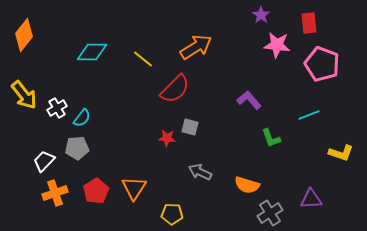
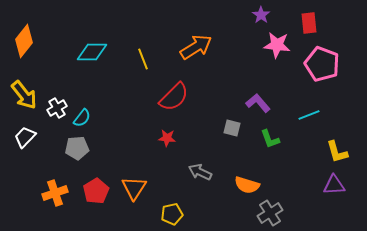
orange diamond: moved 6 px down
yellow line: rotated 30 degrees clockwise
red semicircle: moved 1 px left, 8 px down
purple L-shape: moved 9 px right, 3 px down
gray square: moved 42 px right, 1 px down
green L-shape: moved 1 px left, 1 px down
yellow L-shape: moved 4 px left, 1 px up; rotated 55 degrees clockwise
white trapezoid: moved 19 px left, 24 px up
purple triangle: moved 23 px right, 14 px up
yellow pentagon: rotated 15 degrees counterclockwise
